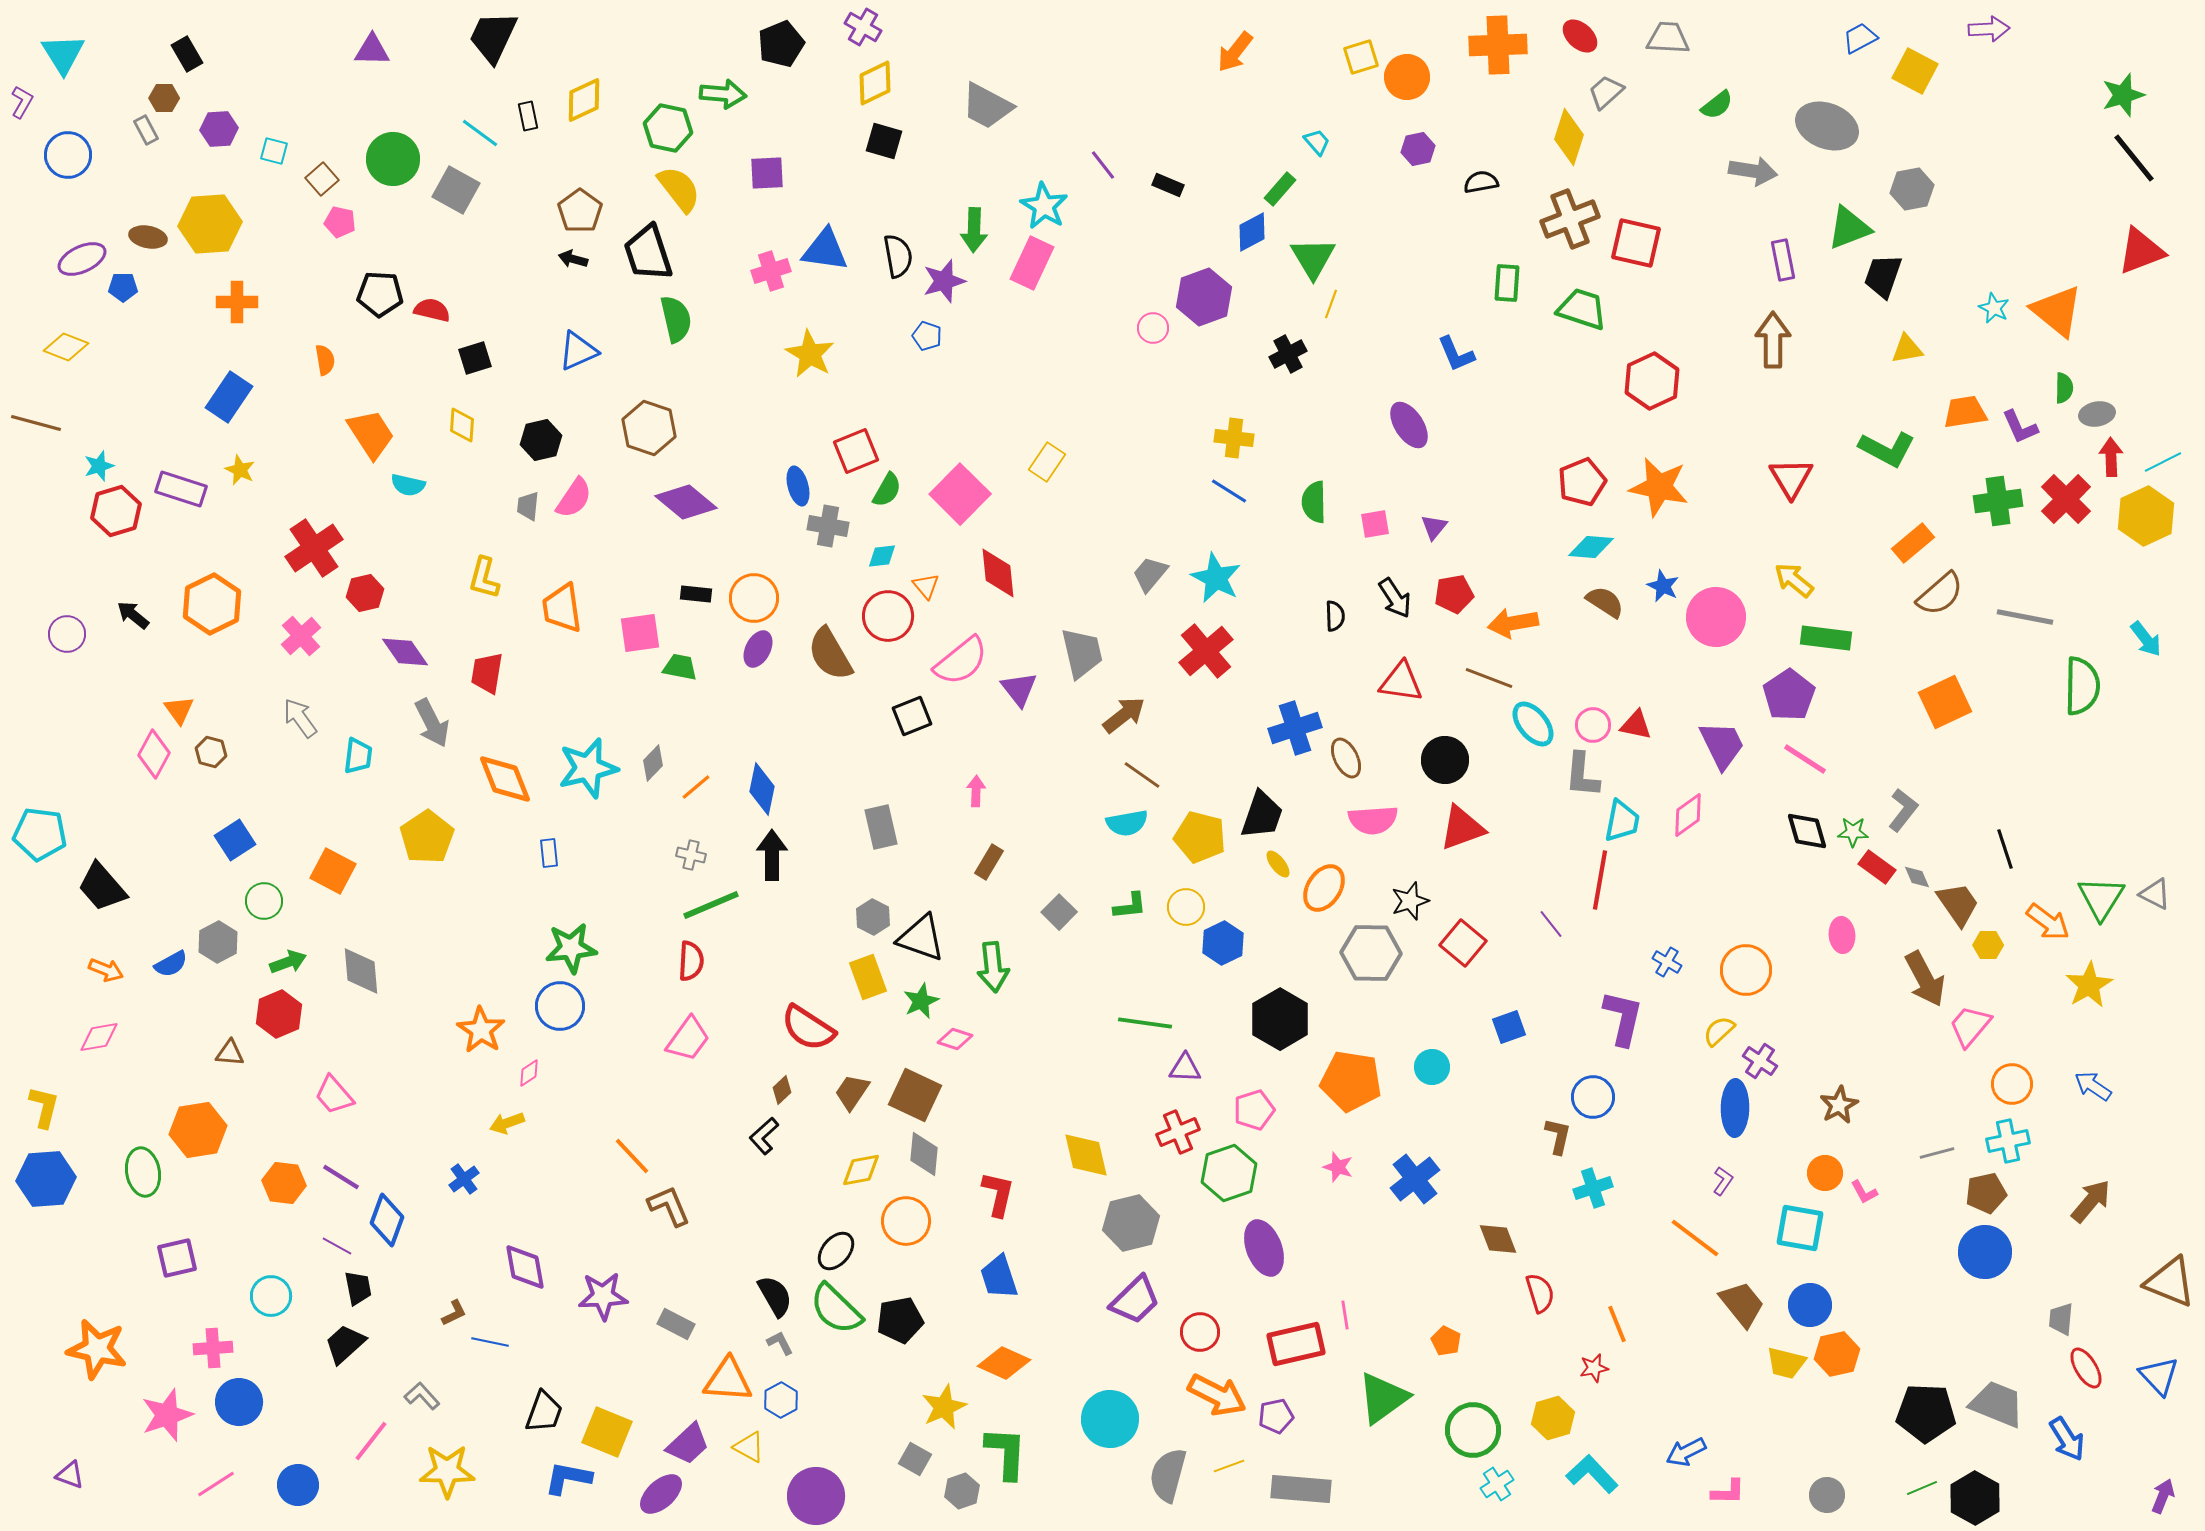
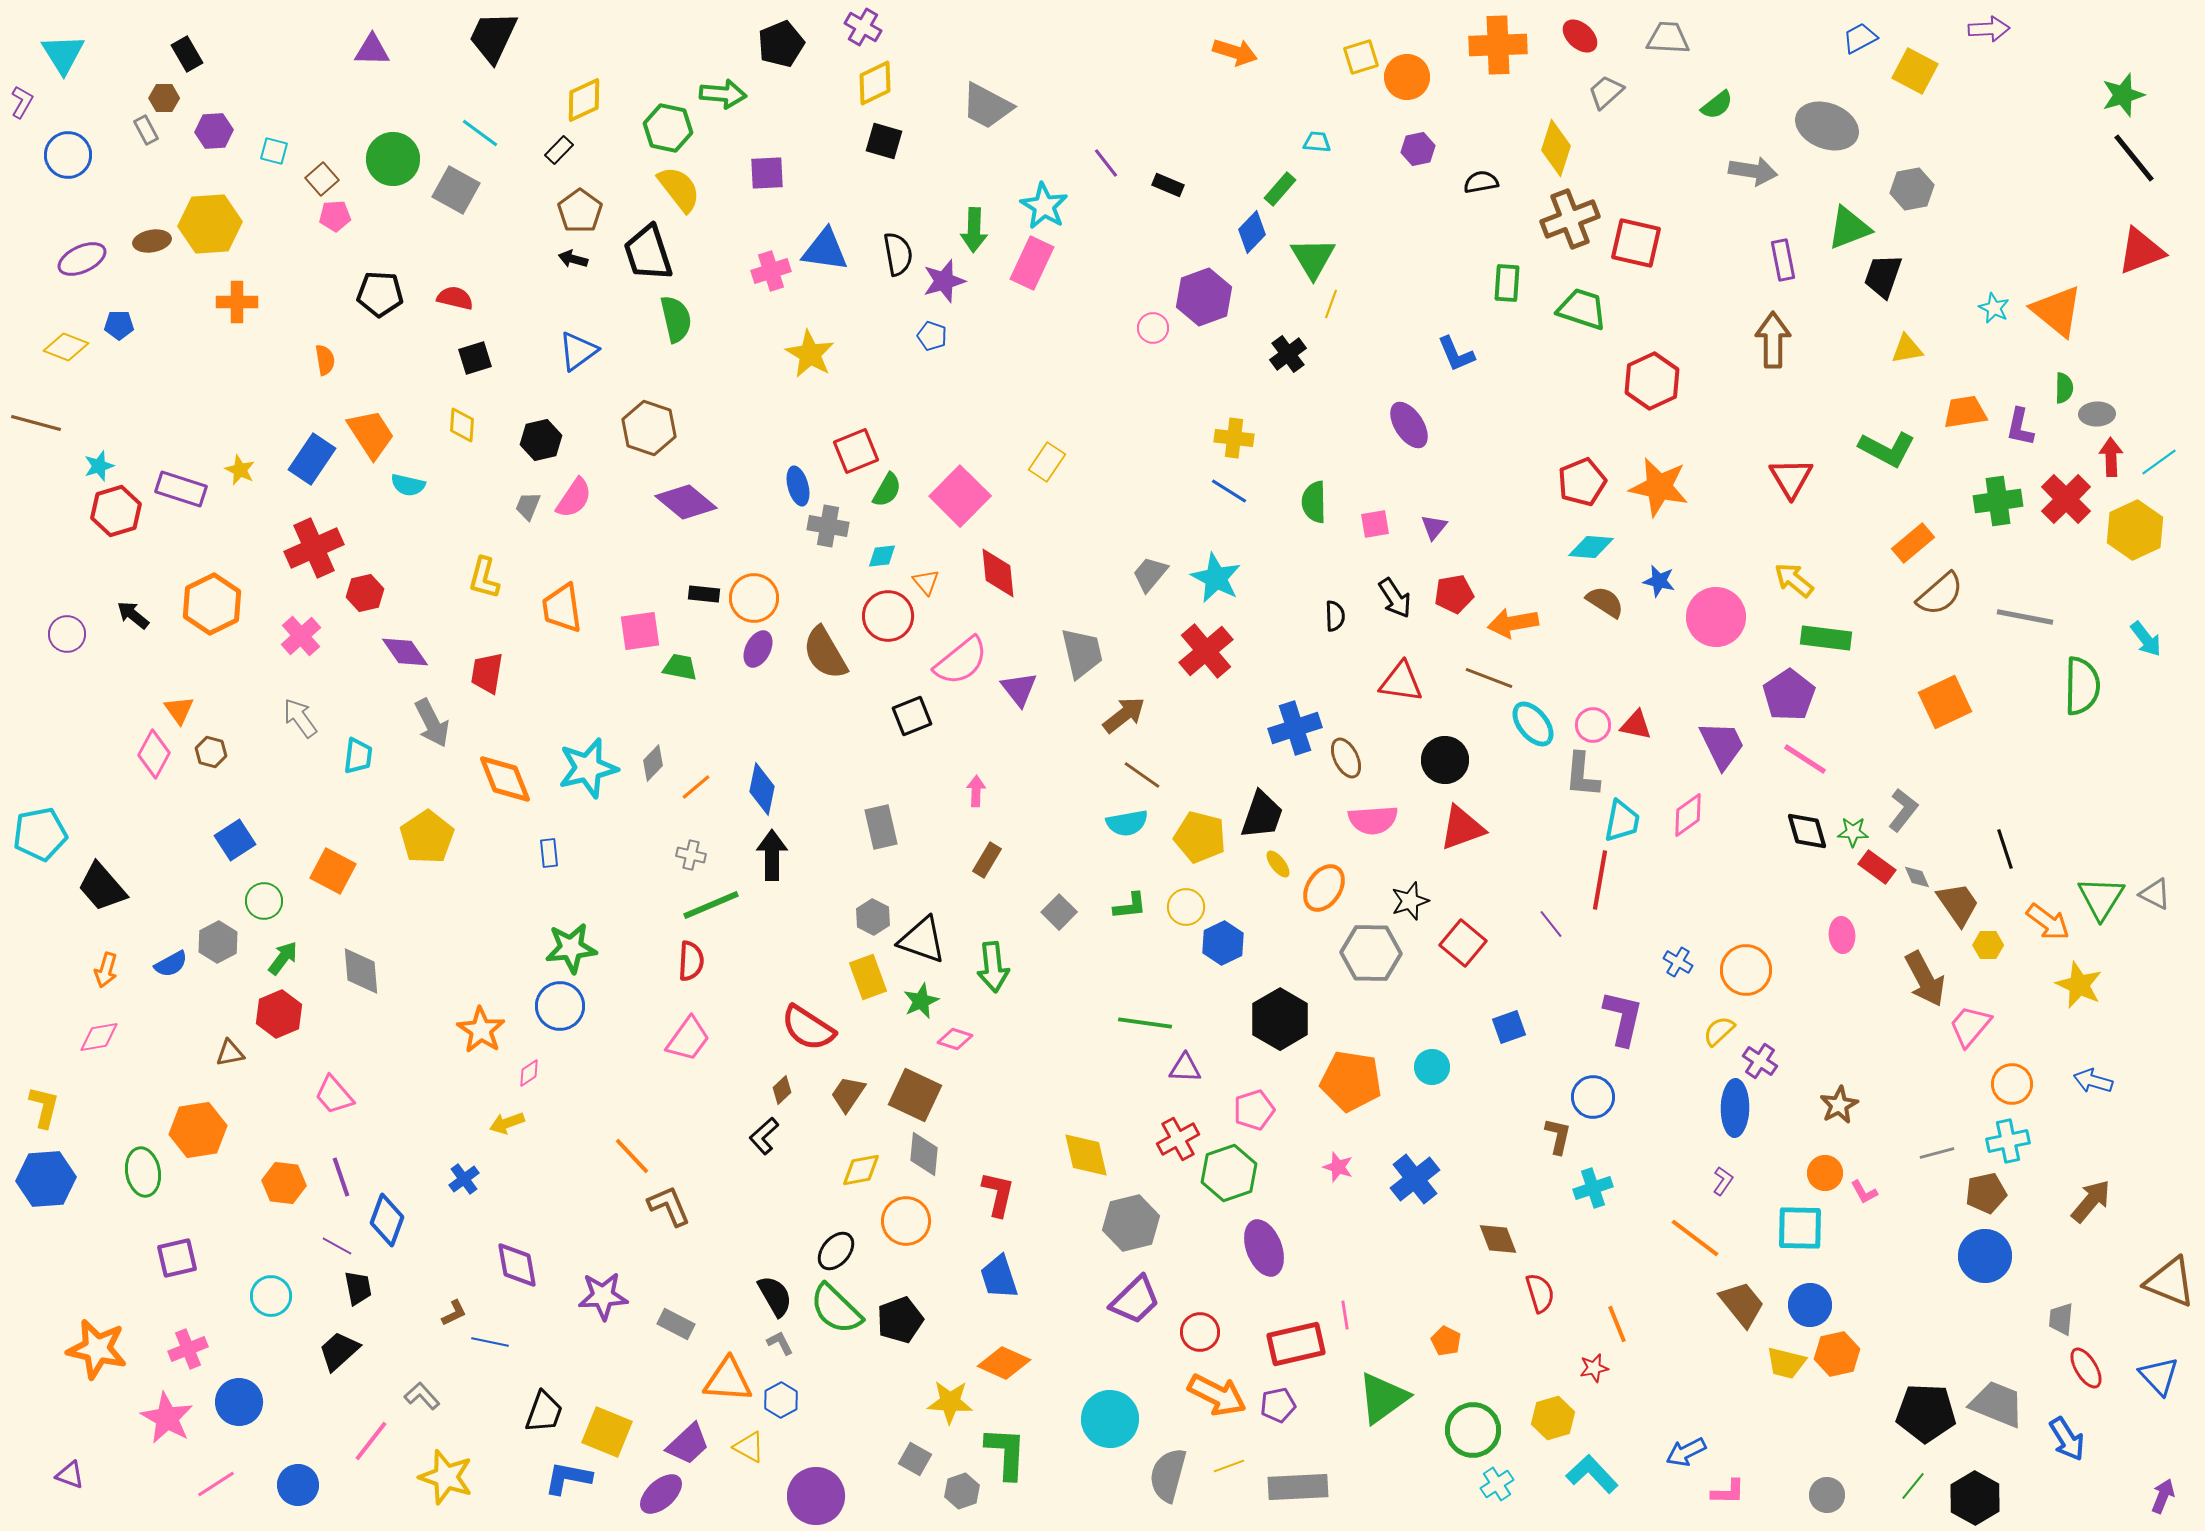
orange arrow at (1235, 52): rotated 111 degrees counterclockwise
black rectangle at (528, 116): moved 31 px right, 34 px down; rotated 56 degrees clockwise
purple hexagon at (219, 129): moved 5 px left, 2 px down
yellow diamond at (1569, 137): moved 13 px left, 11 px down
cyan trapezoid at (1317, 142): rotated 44 degrees counterclockwise
purple line at (1103, 165): moved 3 px right, 2 px up
pink pentagon at (340, 222): moved 5 px left, 6 px up; rotated 16 degrees counterclockwise
blue diamond at (1252, 232): rotated 18 degrees counterclockwise
brown ellipse at (148, 237): moved 4 px right, 4 px down; rotated 21 degrees counterclockwise
black semicircle at (898, 256): moved 2 px up
blue pentagon at (123, 287): moved 4 px left, 38 px down
red semicircle at (432, 310): moved 23 px right, 12 px up
blue pentagon at (927, 336): moved 5 px right
blue triangle at (578, 351): rotated 12 degrees counterclockwise
black cross at (1288, 354): rotated 9 degrees counterclockwise
blue rectangle at (229, 397): moved 83 px right, 62 px down
gray ellipse at (2097, 414): rotated 8 degrees clockwise
purple L-shape at (2020, 427): rotated 36 degrees clockwise
cyan line at (2163, 462): moved 4 px left; rotated 9 degrees counterclockwise
pink square at (960, 494): moved 2 px down
gray trapezoid at (528, 506): rotated 16 degrees clockwise
yellow hexagon at (2146, 516): moved 11 px left, 14 px down
red cross at (314, 548): rotated 10 degrees clockwise
orange triangle at (926, 586): moved 4 px up
blue star at (1663, 586): moved 4 px left, 5 px up; rotated 12 degrees counterclockwise
black rectangle at (696, 594): moved 8 px right
pink square at (640, 633): moved 2 px up
brown semicircle at (830, 654): moved 5 px left, 1 px up
cyan pentagon at (40, 834): rotated 18 degrees counterclockwise
brown rectangle at (989, 862): moved 2 px left, 2 px up
black triangle at (921, 938): moved 1 px right, 2 px down
green arrow at (288, 962): moved 5 px left, 4 px up; rotated 33 degrees counterclockwise
blue cross at (1667, 962): moved 11 px right
orange arrow at (106, 970): rotated 84 degrees clockwise
yellow star at (2089, 985): moved 10 px left; rotated 18 degrees counterclockwise
brown triangle at (230, 1053): rotated 16 degrees counterclockwise
blue arrow at (2093, 1086): moved 5 px up; rotated 18 degrees counterclockwise
brown trapezoid at (852, 1092): moved 4 px left, 2 px down
red cross at (1178, 1132): moved 7 px down; rotated 6 degrees counterclockwise
purple line at (341, 1177): rotated 39 degrees clockwise
cyan square at (1800, 1228): rotated 9 degrees counterclockwise
blue circle at (1985, 1252): moved 4 px down
purple diamond at (525, 1267): moved 8 px left, 2 px up
black pentagon at (900, 1320): rotated 9 degrees counterclockwise
black trapezoid at (345, 1344): moved 6 px left, 7 px down
pink cross at (213, 1348): moved 25 px left, 1 px down; rotated 18 degrees counterclockwise
yellow star at (944, 1407): moved 6 px right, 5 px up; rotated 27 degrees clockwise
pink star at (167, 1415): moved 3 px down; rotated 24 degrees counterclockwise
purple pentagon at (1276, 1416): moved 2 px right, 11 px up
yellow star at (447, 1471): moved 1 px left, 6 px down; rotated 18 degrees clockwise
green line at (1922, 1488): moved 9 px left, 2 px up; rotated 28 degrees counterclockwise
gray rectangle at (1301, 1489): moved 3 px left, 2 px up; rotated 8 degrees counterclockwise
